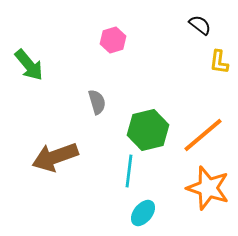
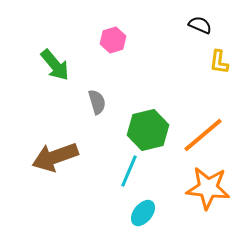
black semicircle: rotated 15 degrees counterclockwise
green arrow: moved 26 px right
cyan line: rotated 16 degrees clockwise
orange star: rotated 12 degrees counterclockwise
